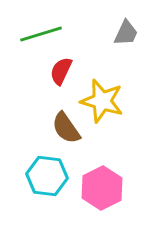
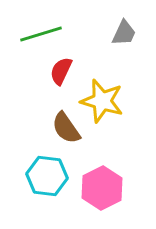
gray trapezoid: moved 2 px left
